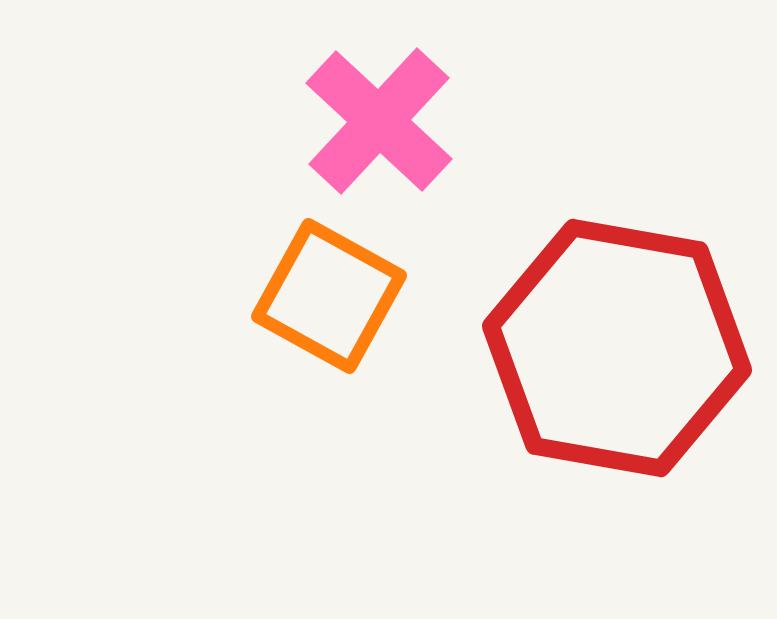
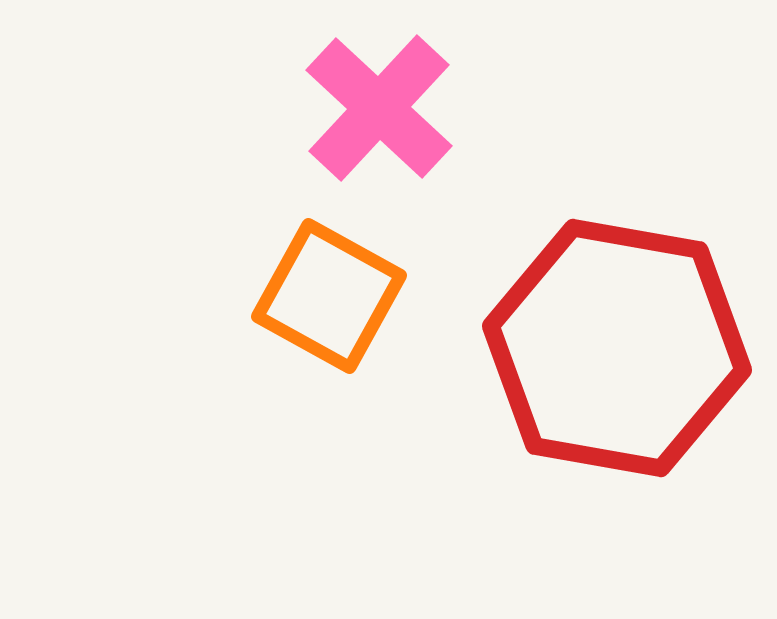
pink cross: moved 13 px up
